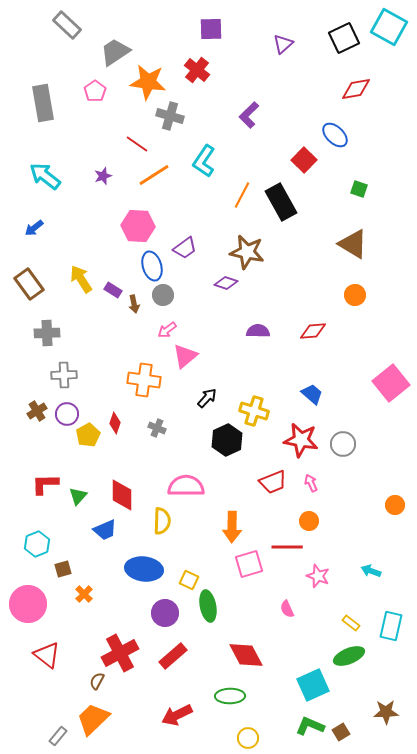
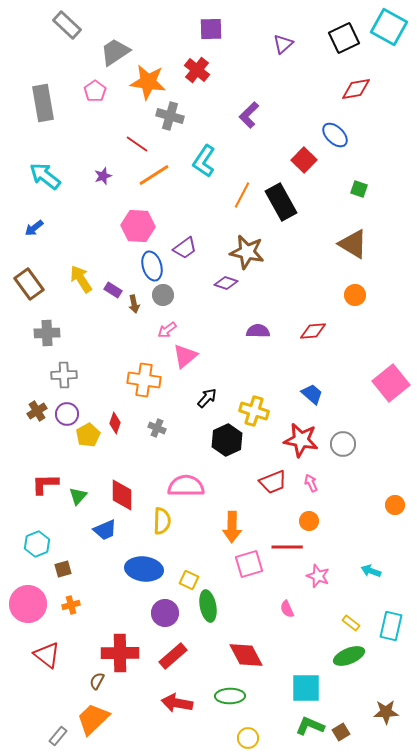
orange cross at (84, 594): moved 13 px left, 11 px down; rotated 30 degrees clockwise
red cross at (120, 653): rotated 27 degrees clockwise
cyan square at (313, 685): moved 7 px left, 3 px down; rotated 24 degrees clockwise
red arrow at (177, 715): moved 12 px up; rotated 36 degrees clockwise
